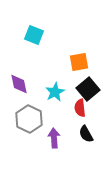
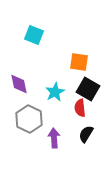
orange square: rotated 18 degrees clockwise
black square: rotated 20 degrees counterclockwise
black semicircle: rotated 60 degrees clockwise
